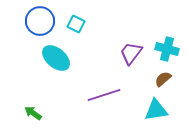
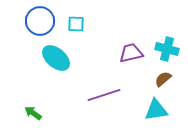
cyan square: rotated 24 degrees counterclockwise
purple trapezoid: rotated 40 degrees clockwise
